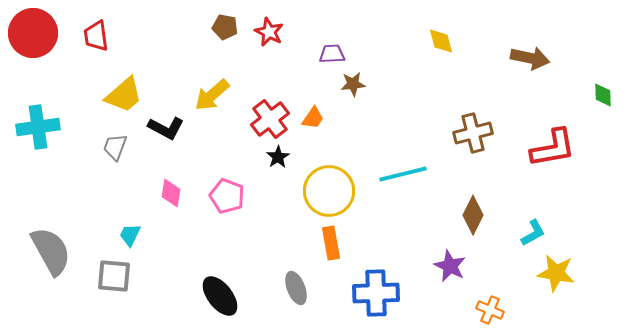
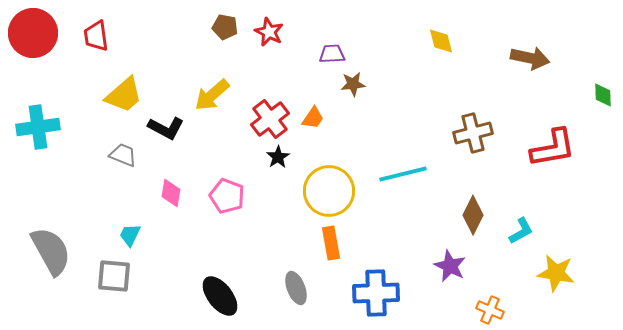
gray trapezoid: moved 8 px right, 8 px down; rotated 92 degrees clockwise
cyan L-shape: moved 12 px left, 2 px up
